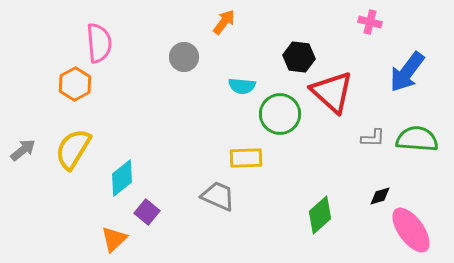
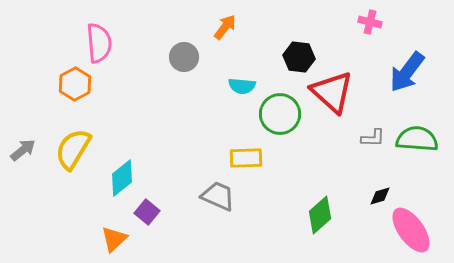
orange arrow: moved 1 px right, 5 px down
